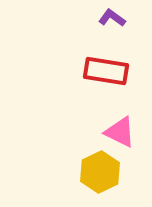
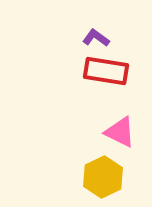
purple L-shape: moved 16 px left, 20 px down
yellow hexagon: moved 3 px right, 5 px down
